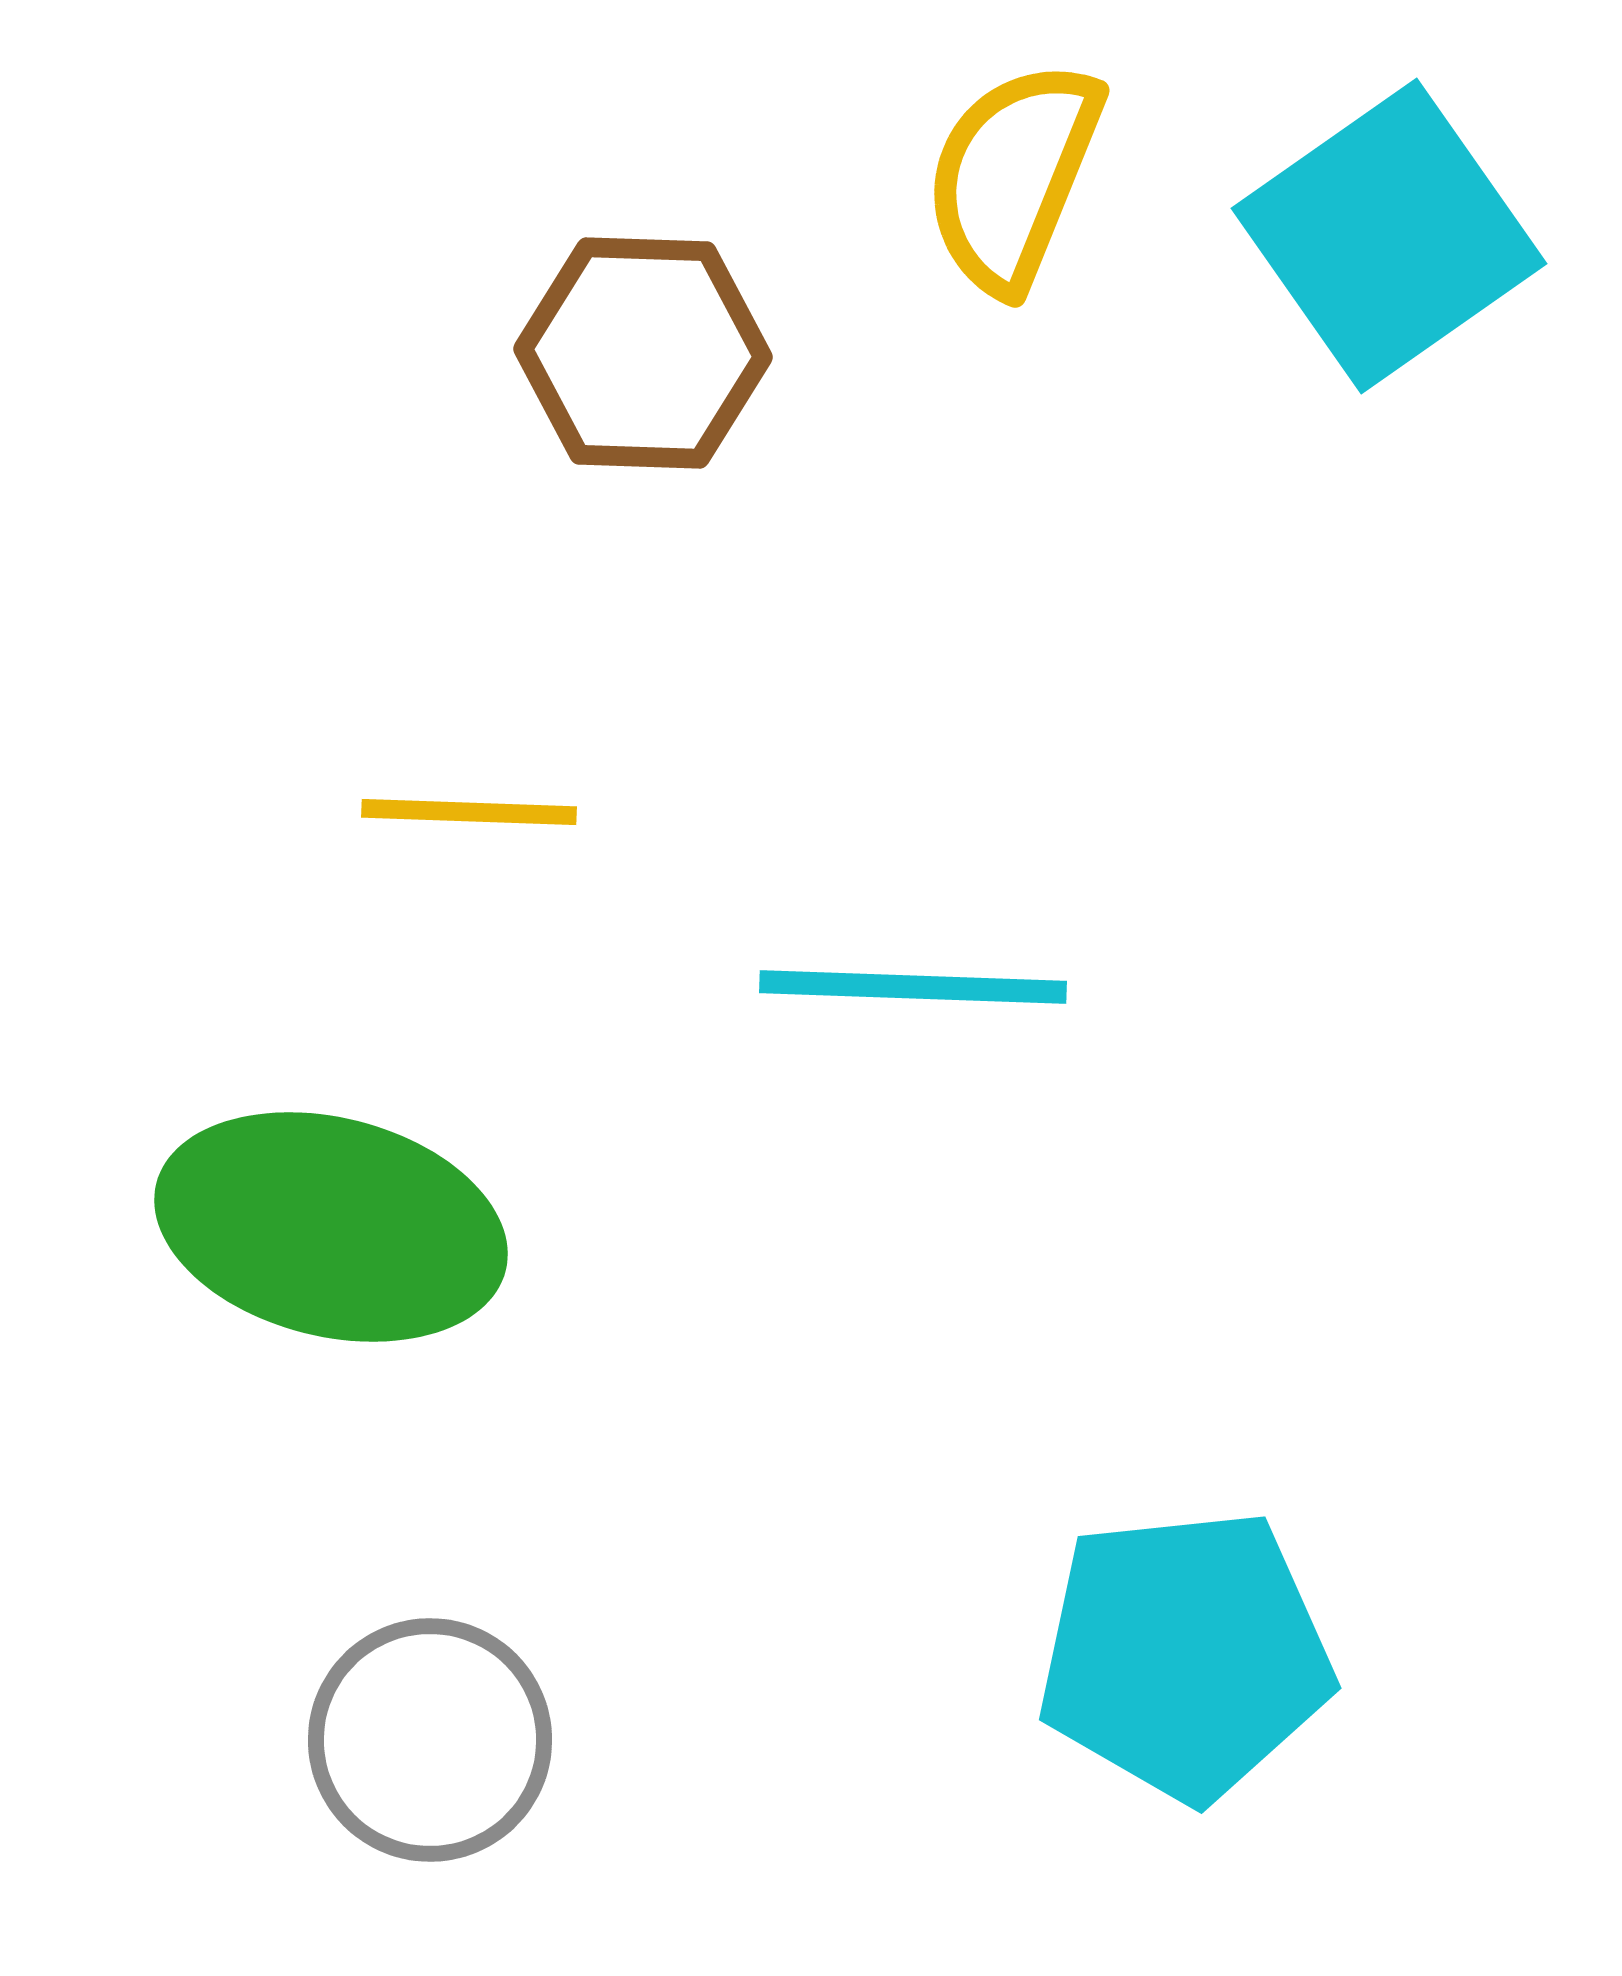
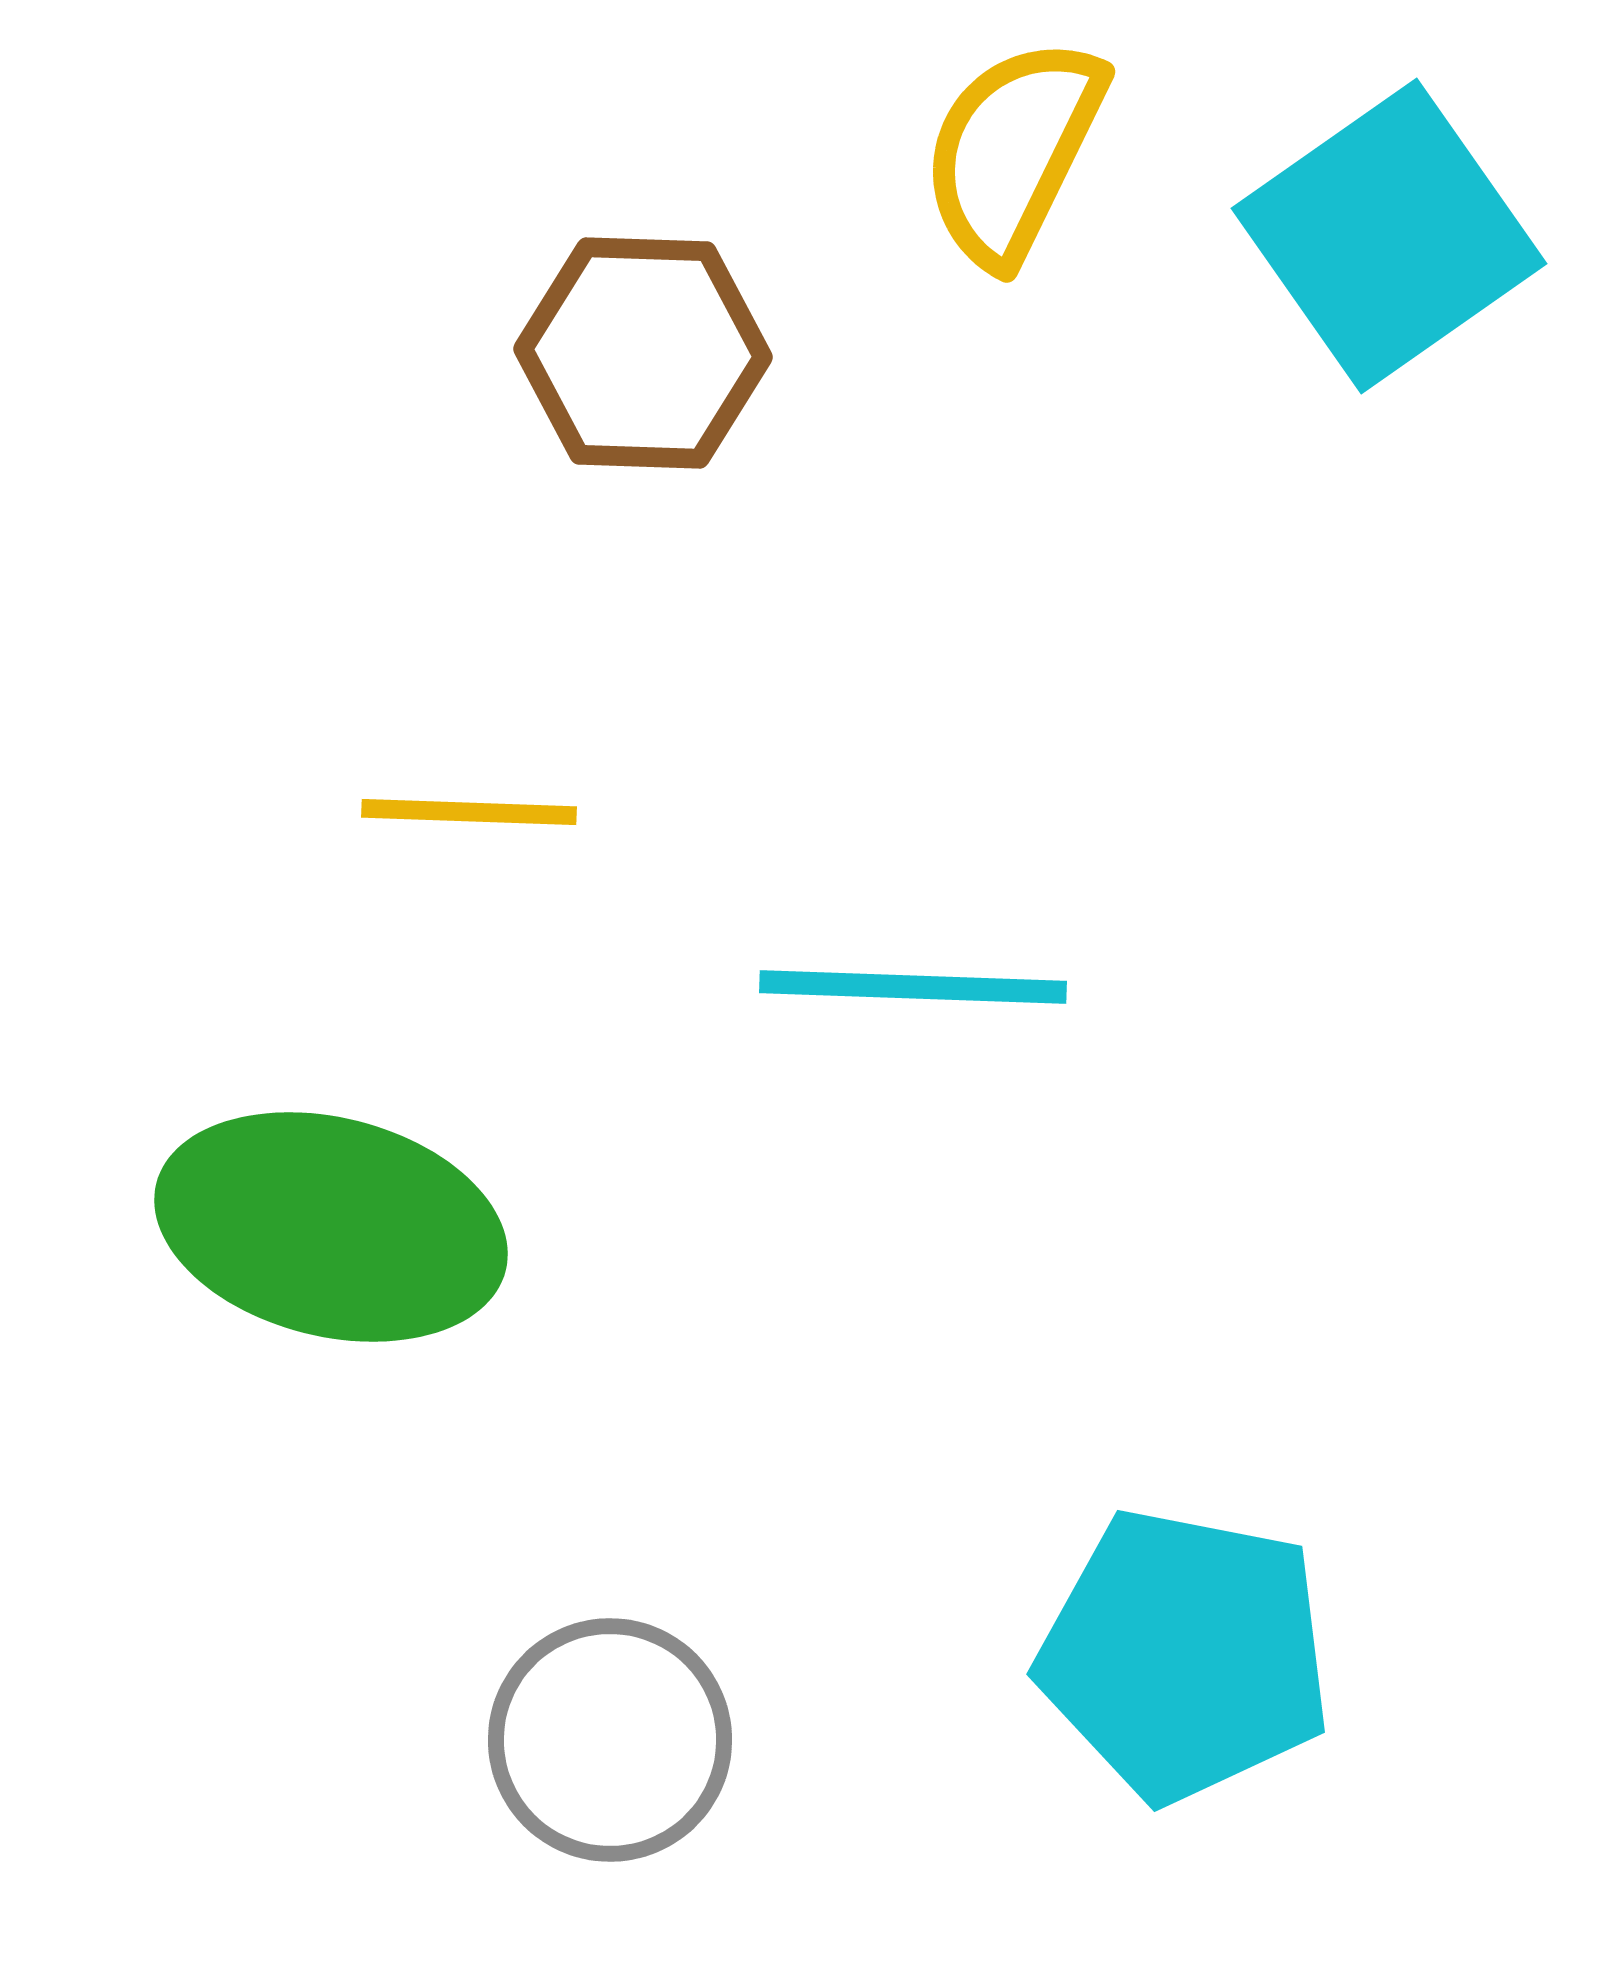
yellow semicircle: moved 25 px up; rotated 4 degrees clockwise
cyan pentagon: rotated 17 degrees clockwise
gray circle: moved 180 px right
